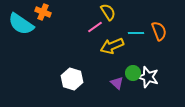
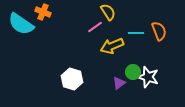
green circle: moved 1 px up
purple triangle: moved 2 px right; rotated 40 degrees clockwise
